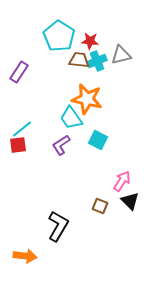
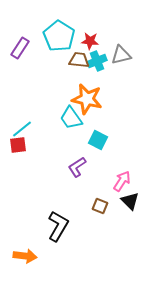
purple rectangle: moved 1 px right, 24 px up
purple L-shape: moved 16 px right, 22 px down
